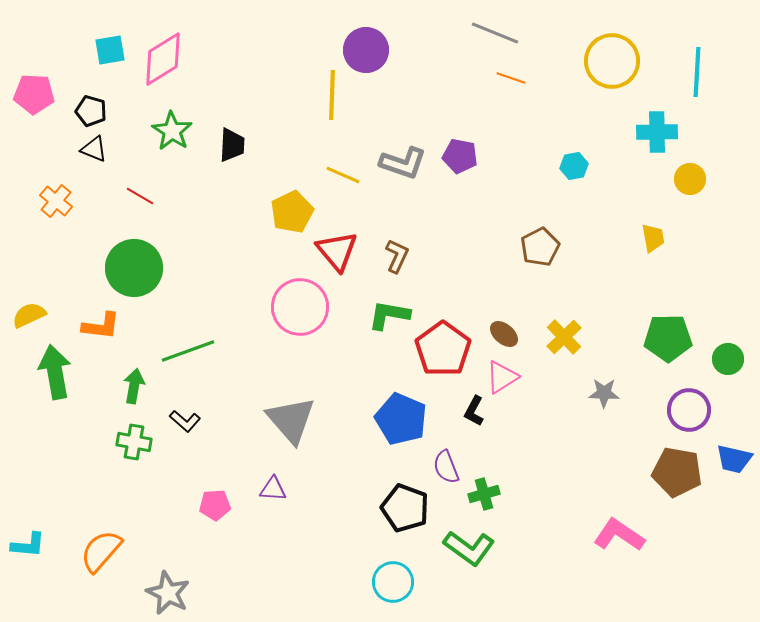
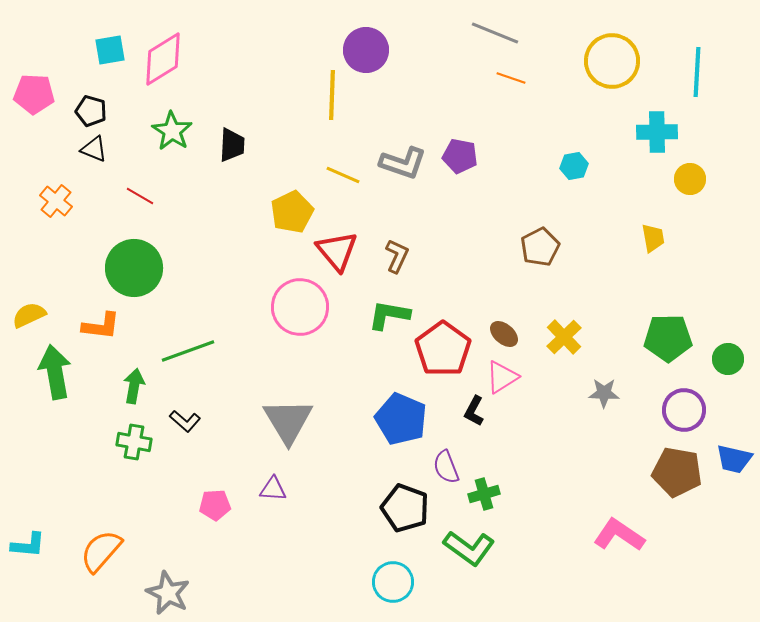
purple circle at (689, 410): moved 5 px left
gray triangle at (291, 420): moved 3 px left, 1 px down; rotated 10 degrees clockwise
